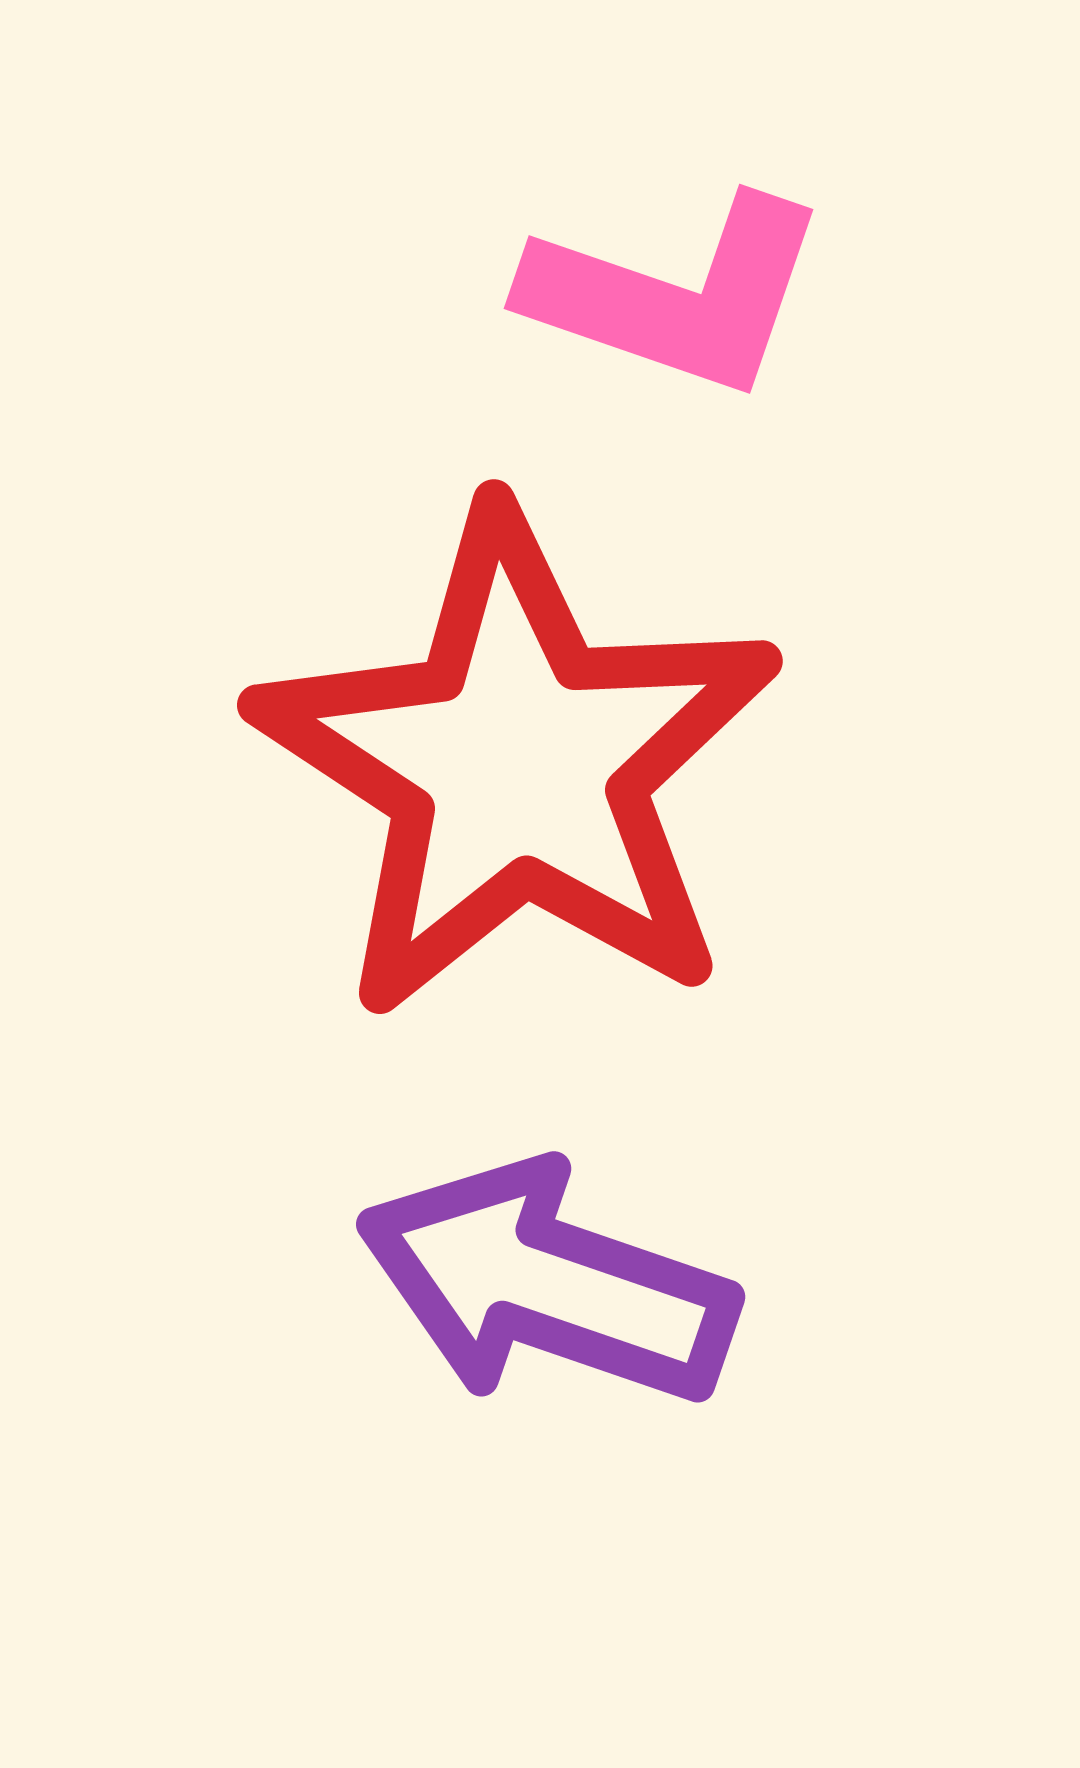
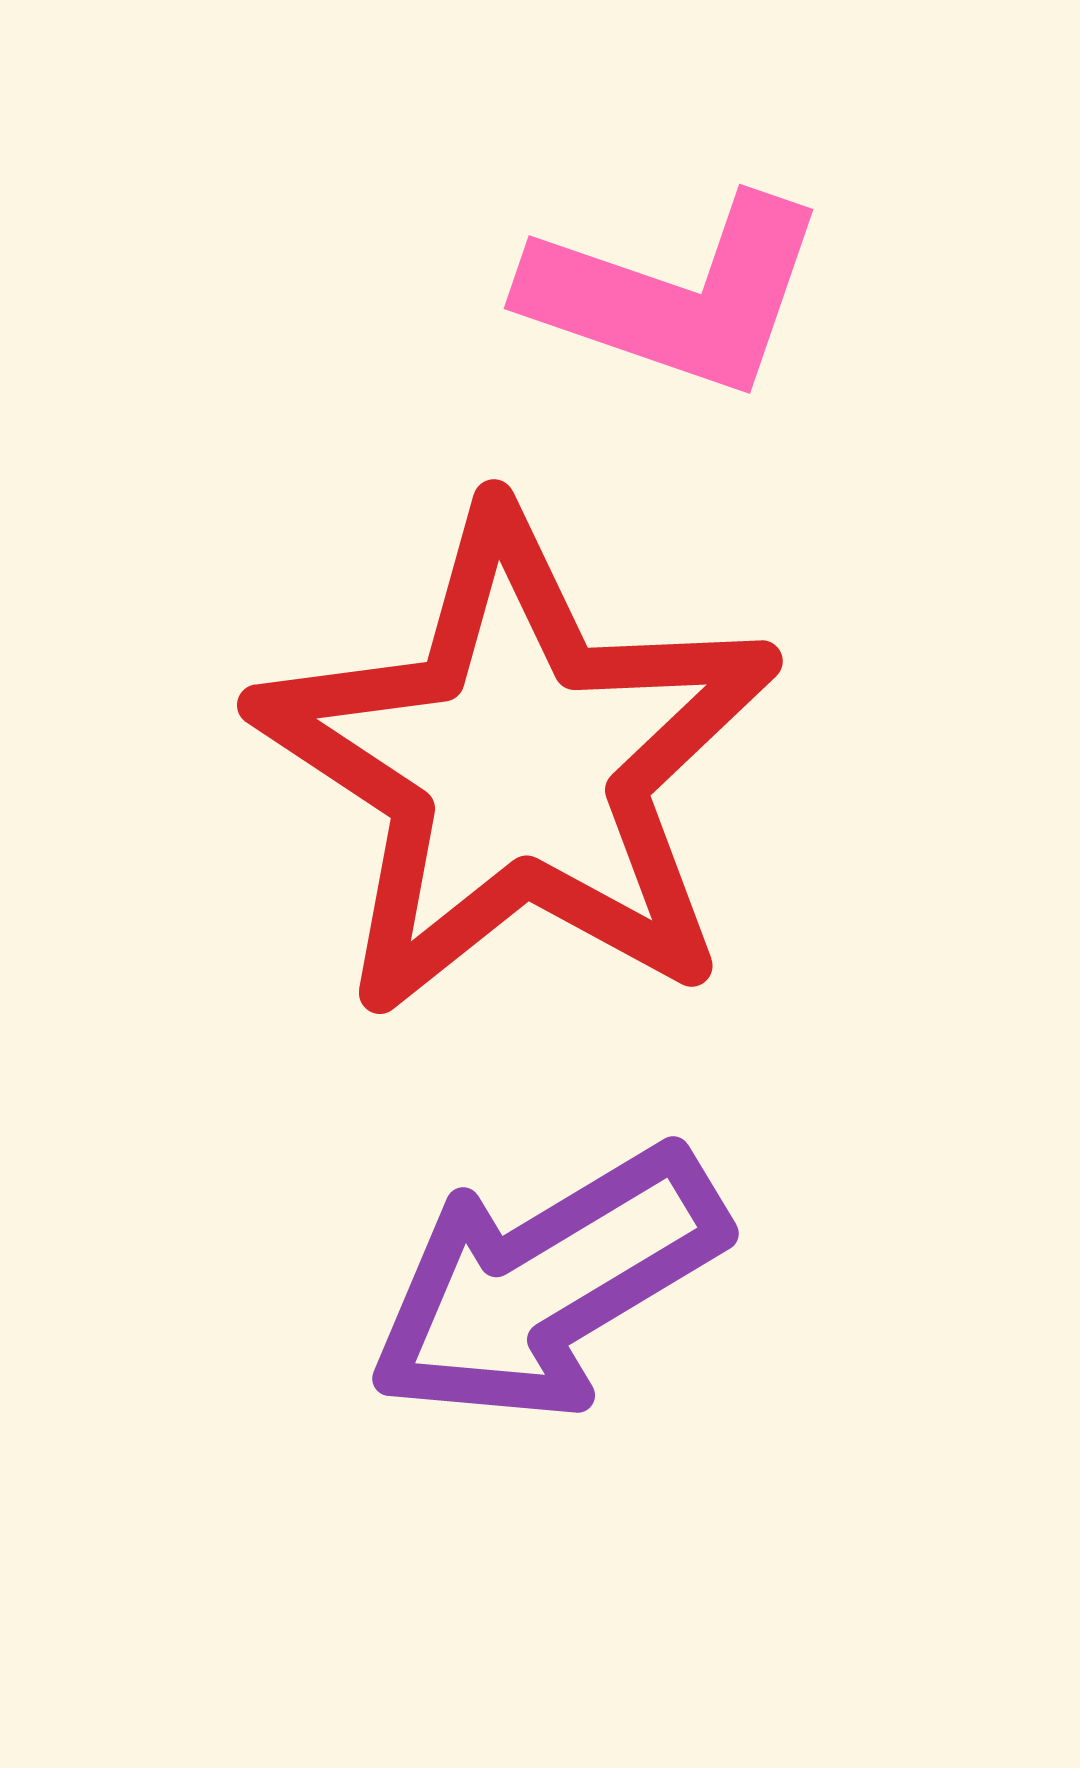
purple arrow: rotated 50 degrees counterclockwise
